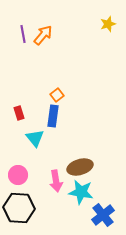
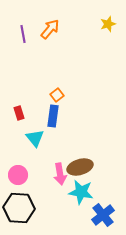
orange arrow: moved 7 px right, 6 px up
pink arrow: moved 4 px right, 7 px up
